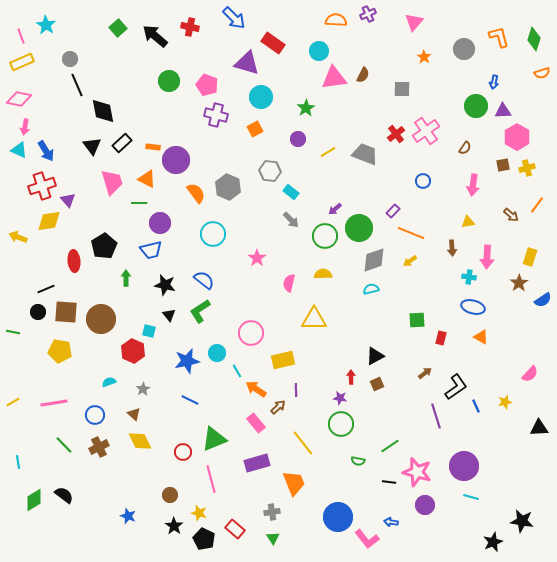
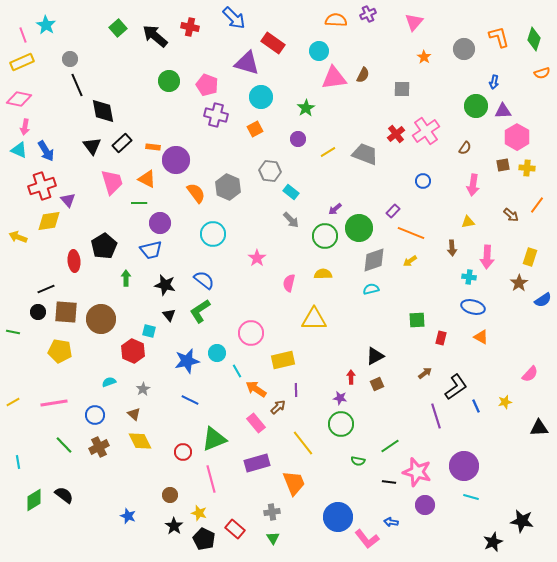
pink line at (21, 36): moved 2 px right, 1 px up
yellow cross at (527, 168): rotated 21 degrees clockwise
